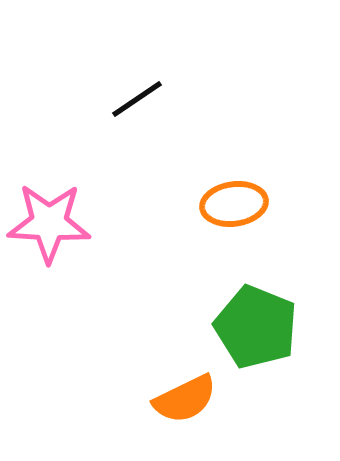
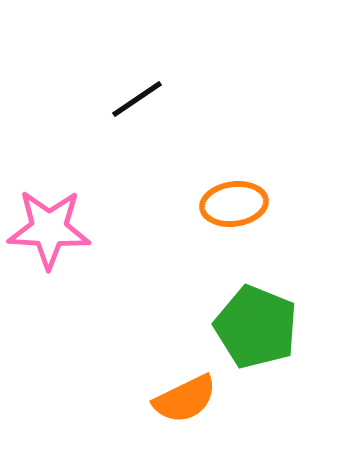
pink star: moved 6 px down
